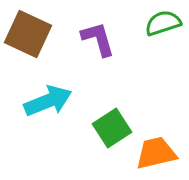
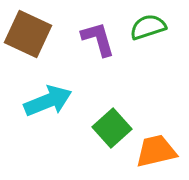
green semicircle: moved 15 px left, 4 px down
green square: rotated 9 degrees counterclockwise
orange trapezoid: moved 2 px up
